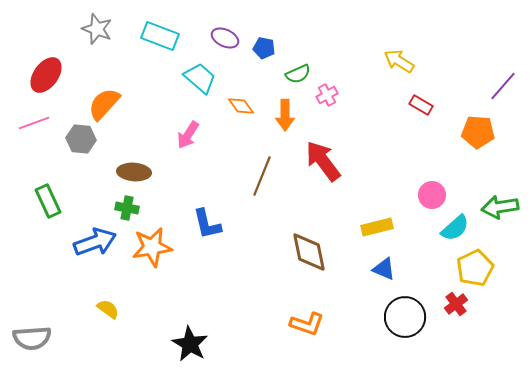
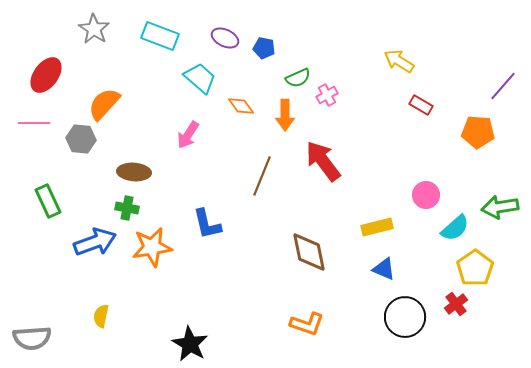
gray star: moved 3 px left; rotated 12 degrees clockwise
green semicircle: moved 4 px down
pink line: rotated 20 degrees clockwise
pink circle: moved 6 px left
yellow pentagon: rotated 9 degrees counterclockwise
yellow semicircle: moved 7 px left, 7 px down; rotated 115 degrees counterclockwise
